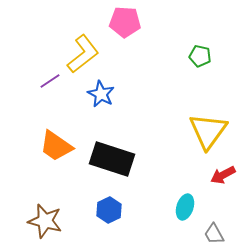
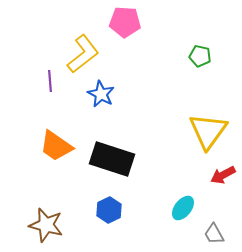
purple line: rotated 60 degrees counterclockwise
cyan ellipse: moved 2 px left, 1 px down; rotated 20 degrees clockwise
brown star: moved 1 px right, 4 px down
